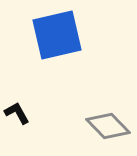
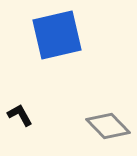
black L-shape: moved 3 px right, 2 px down
